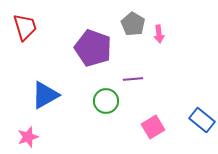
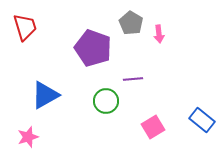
gray pentagon: moved 2 px left, 1 px up
